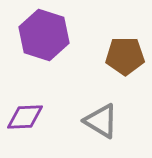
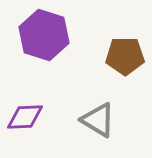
gray triangle: moved 3 px left, 1 px up
